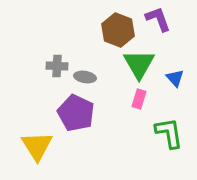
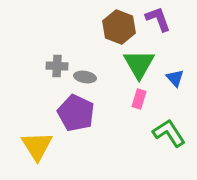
brown hexagon: moved 1 px right, 3 px up
green L-shape: rotated 24 degrees counterclockwise
